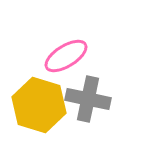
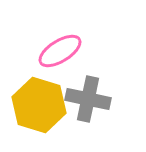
pink ellipse: moved 6 px left, 5 px up
